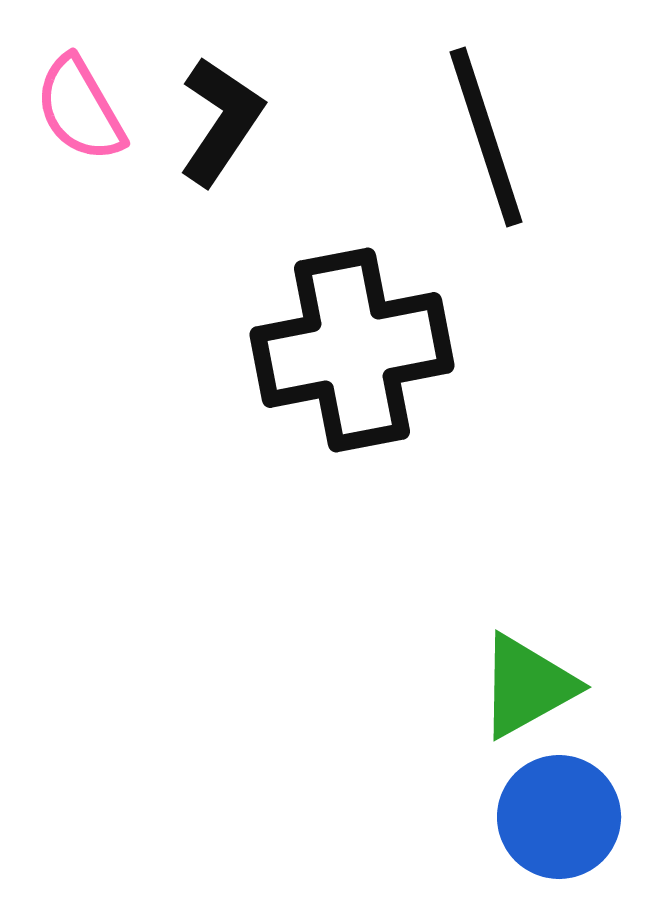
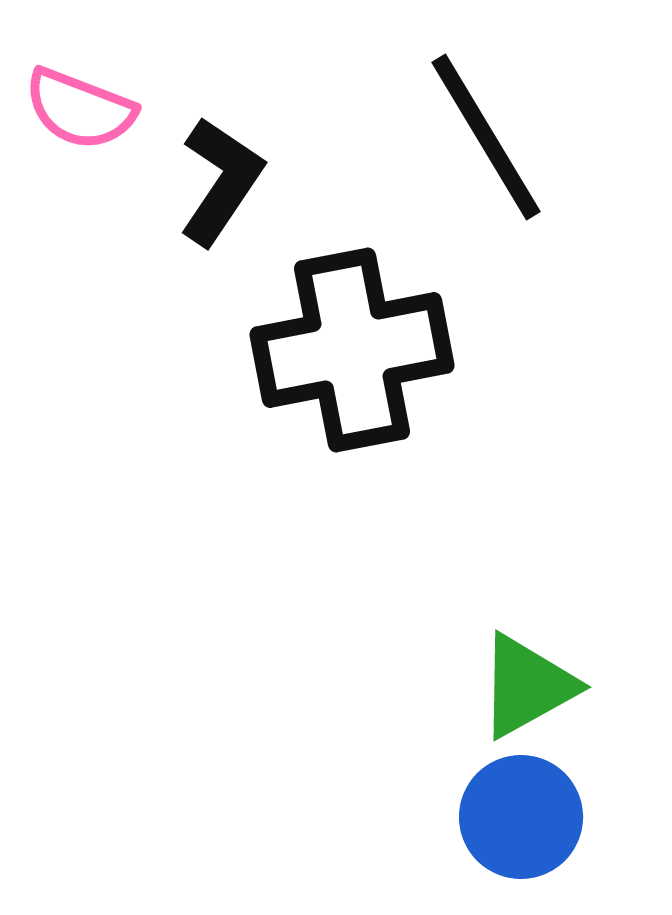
pink semicircle: rotated 39 degrees counterclockwise
black L-shape: moved 60 px down
black line: rotated 13 degrees counterclockwise
blue circle: moved 38 px left
